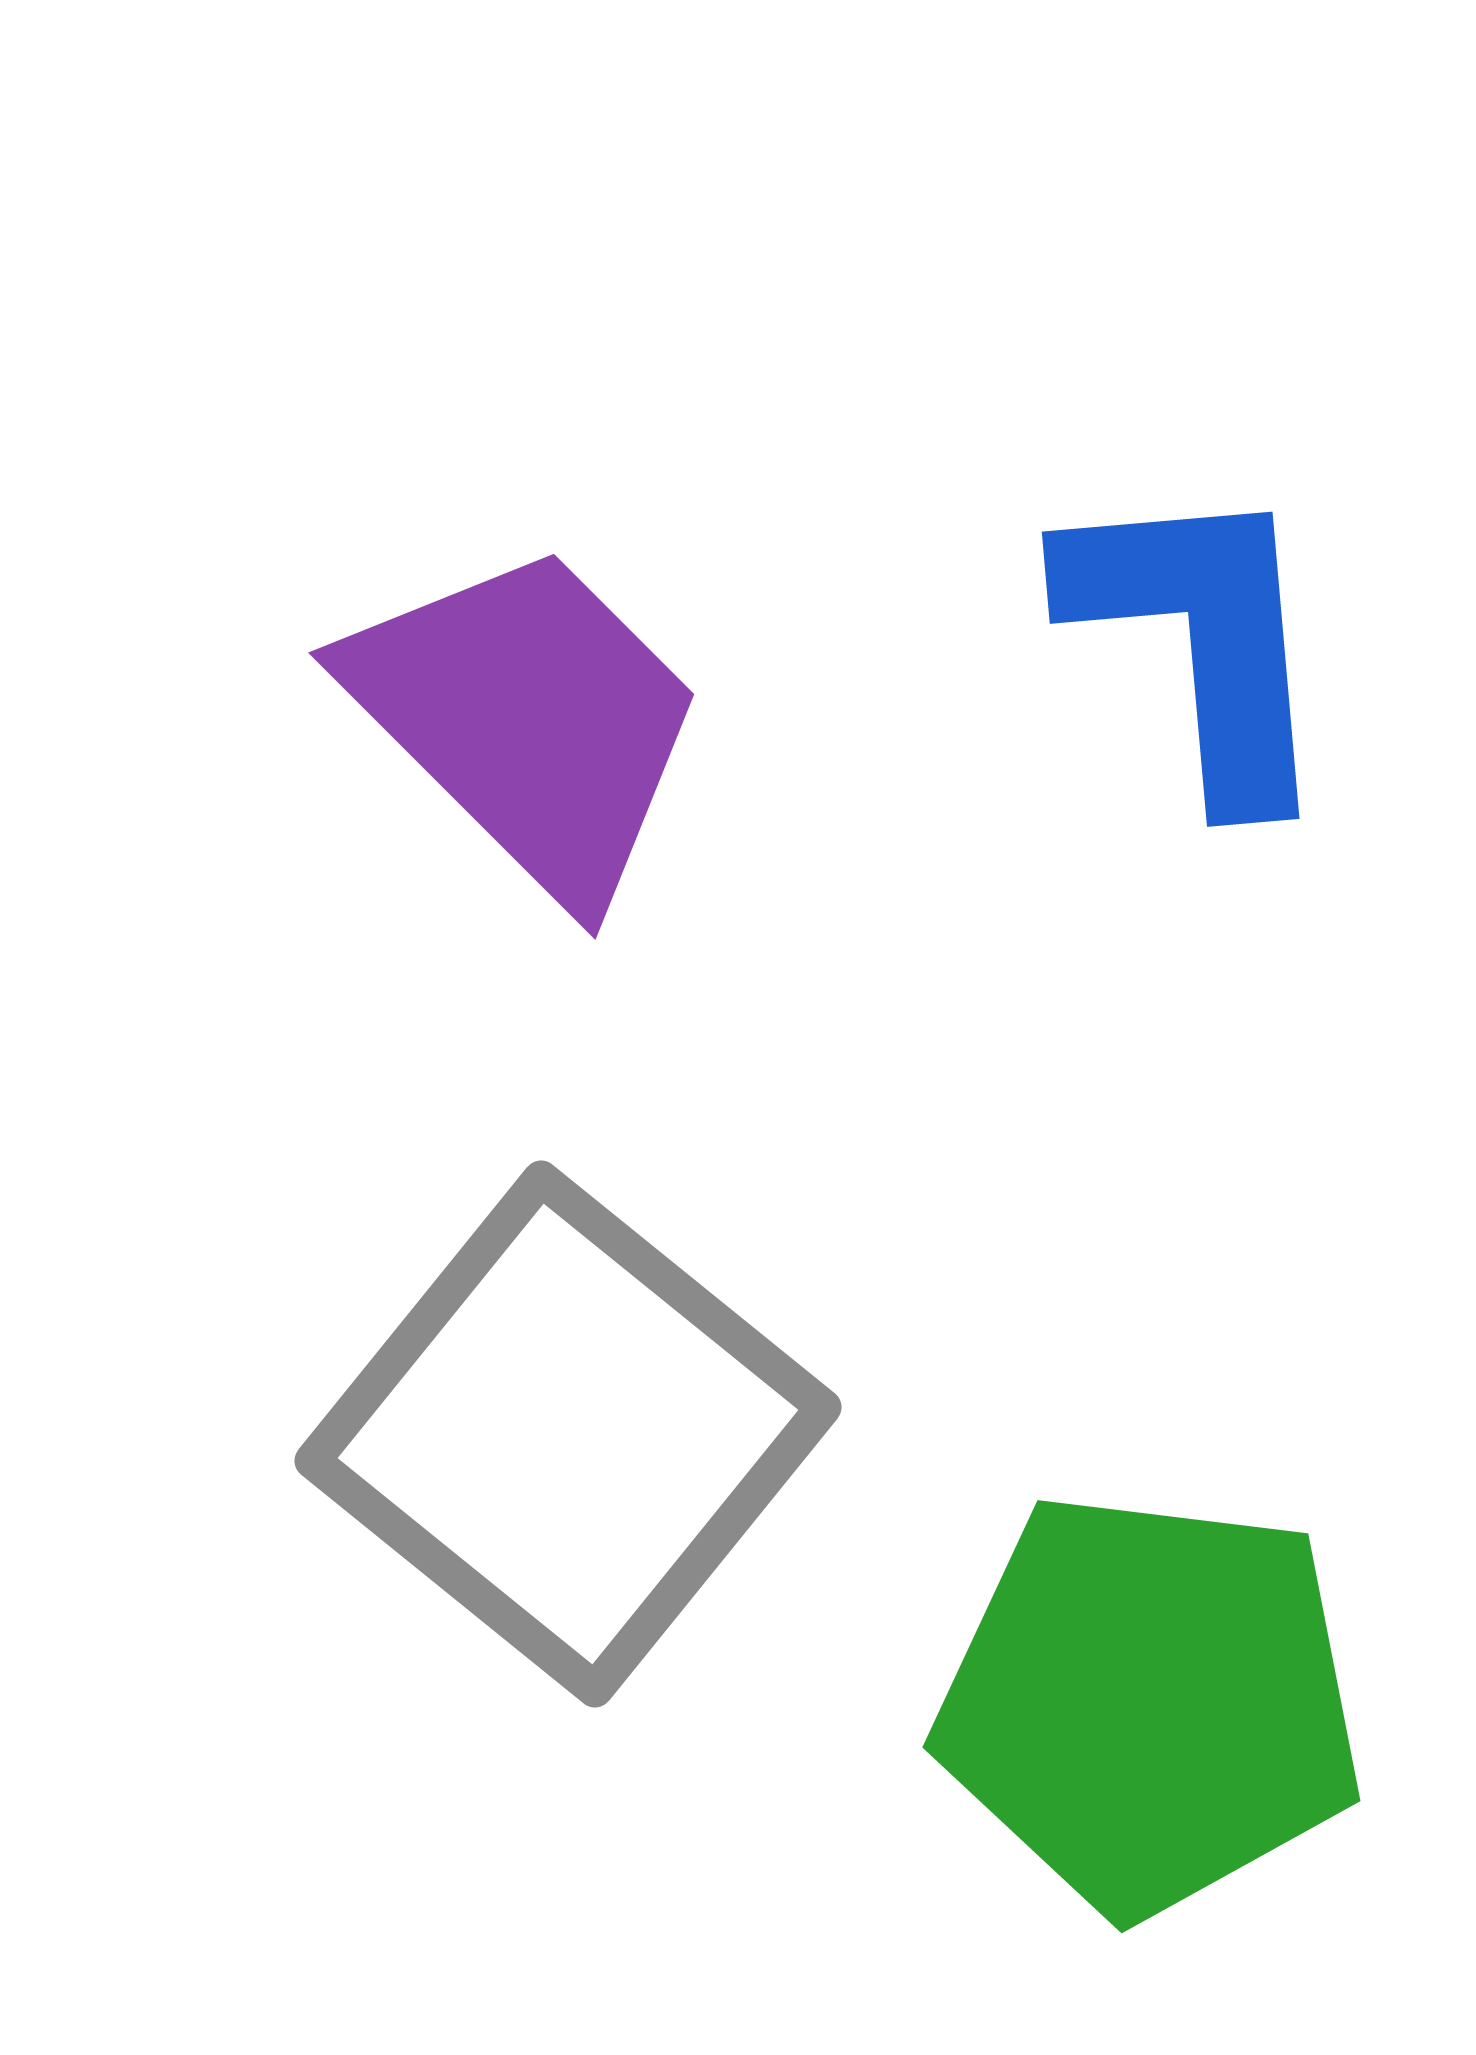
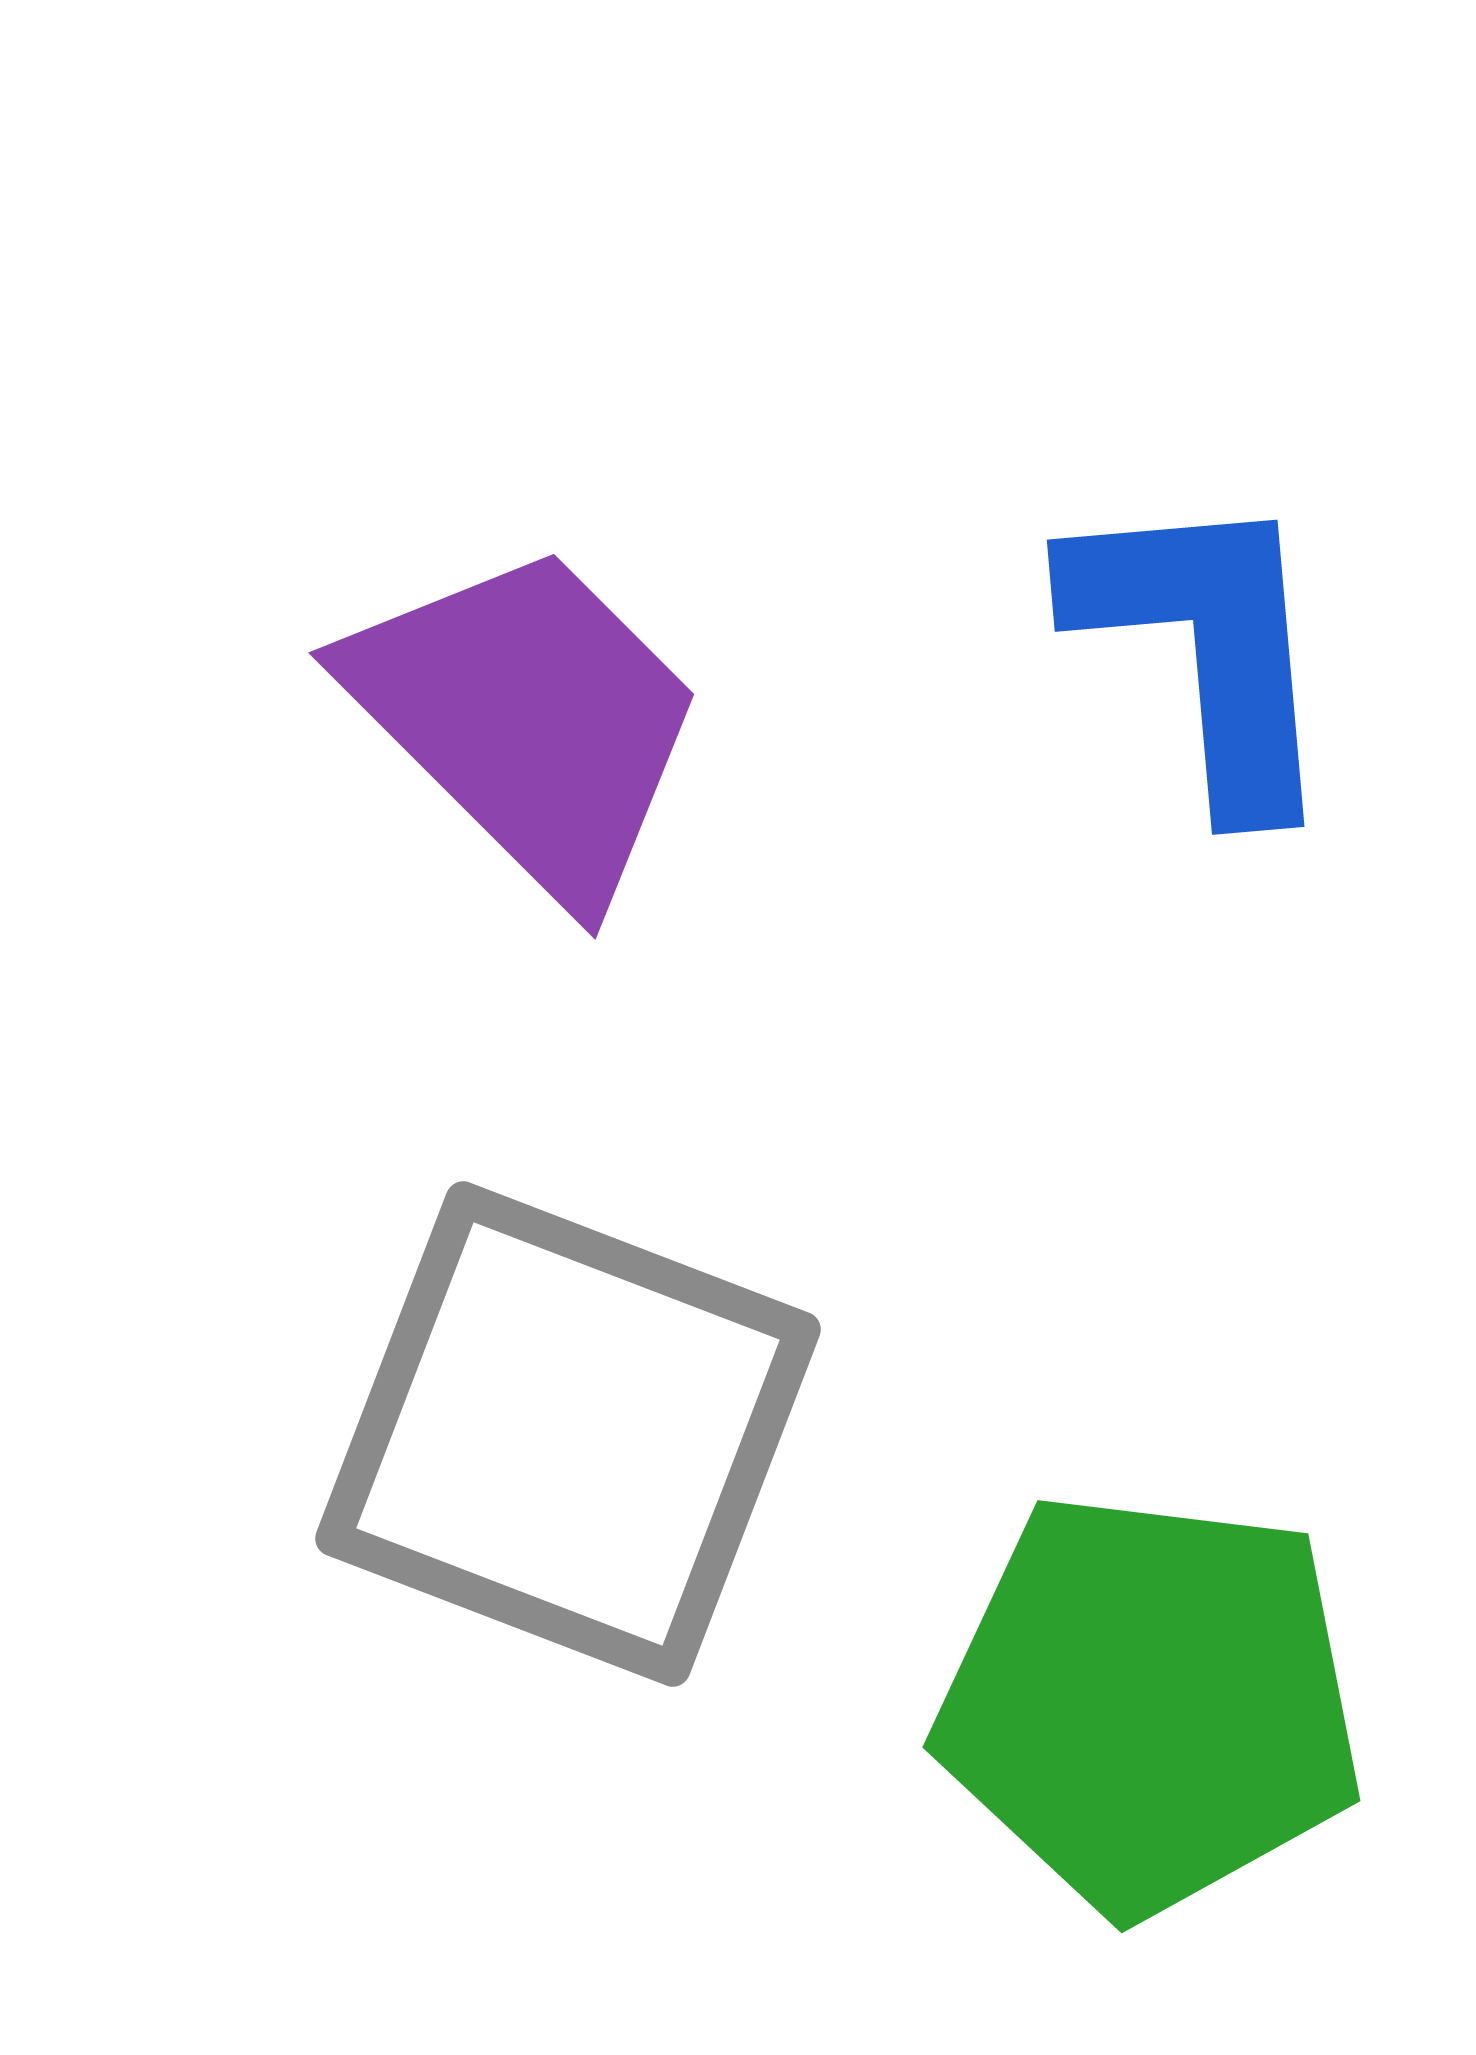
blue L-shape: moved 5 px right, 8 px down
gray square: rotated 18 degrees counterclockwise
